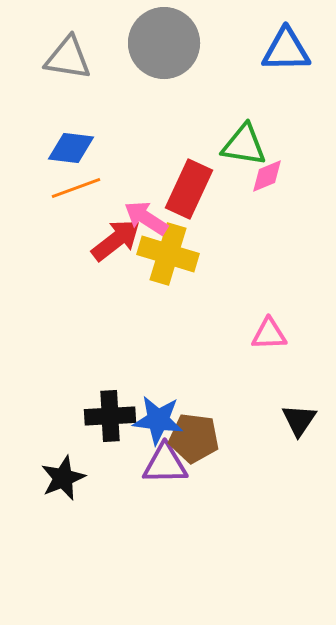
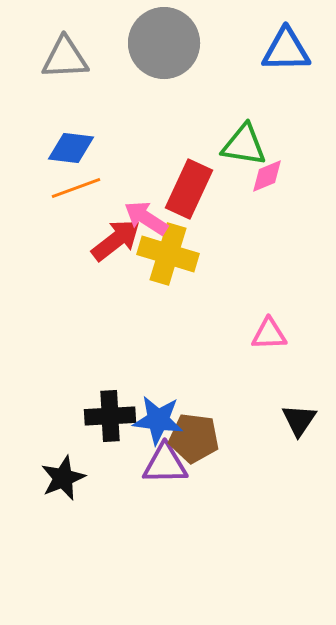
gray triangle: moved 3 px left; rotated 12 degrees counterclockwise
